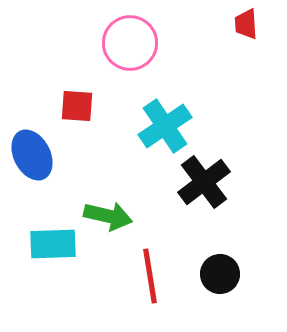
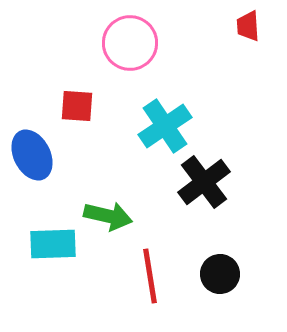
red trapezoid: moved 2 px right, 2 px down
